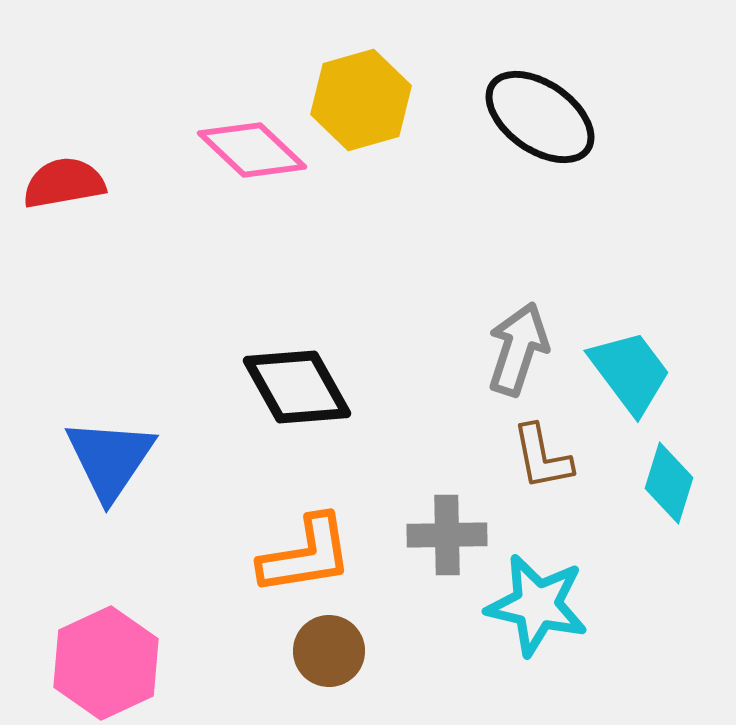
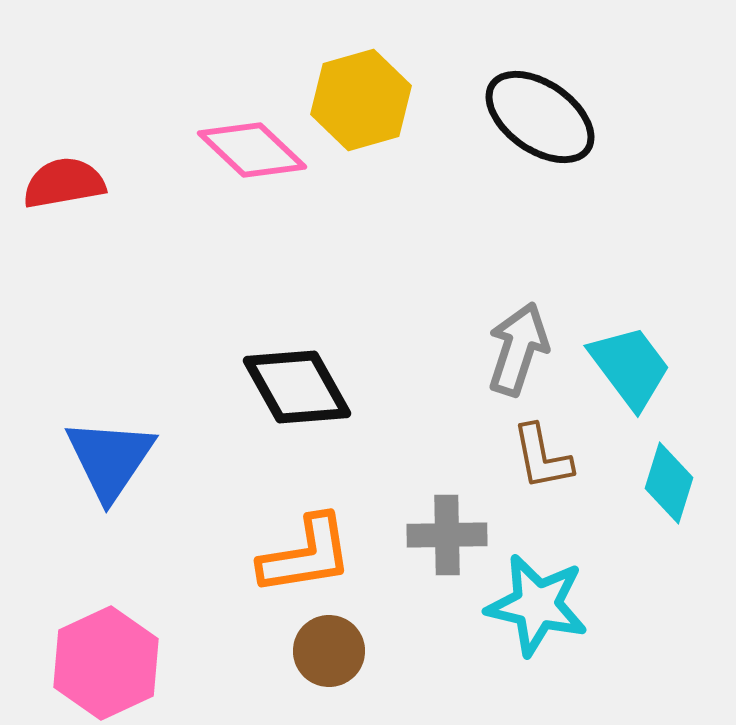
cyan trapezoid: moved 5 px up
